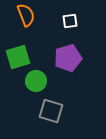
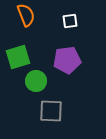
purple pentagon: moved 1 px left, 2 px down; rotated 8 degrees clockwise
gray square: rotated 15 degrees counterclockwise
